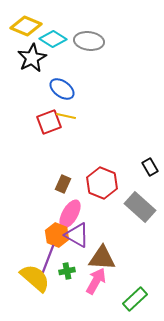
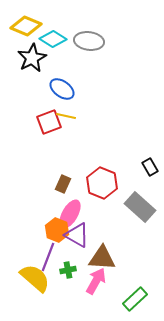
orange hexagon: moved 5 px up
purple line: moved 2 px up
green cross: moved 1 px right, 1 px up
